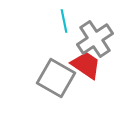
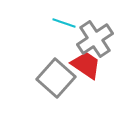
cyan line: moved 2 px down; rotated 60 degrees counterclockwise
gray square: rotated 12 degrees clockwise
